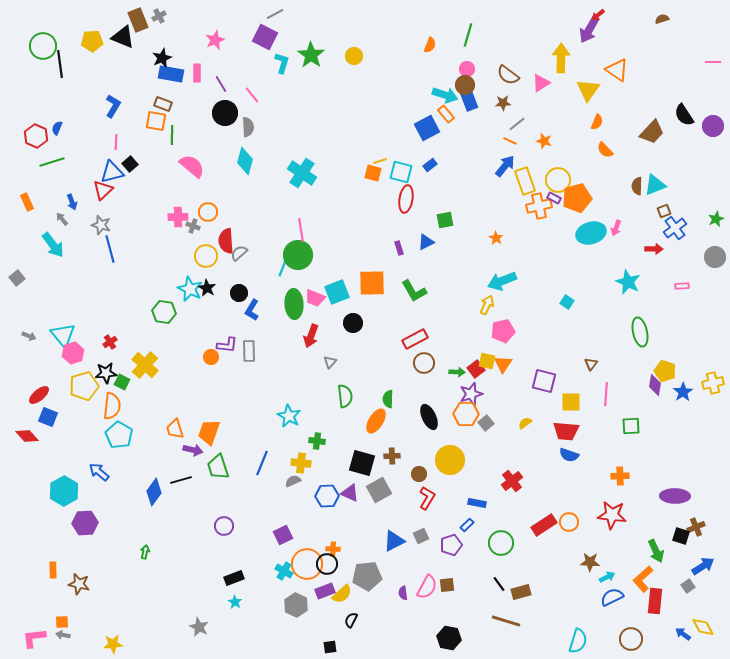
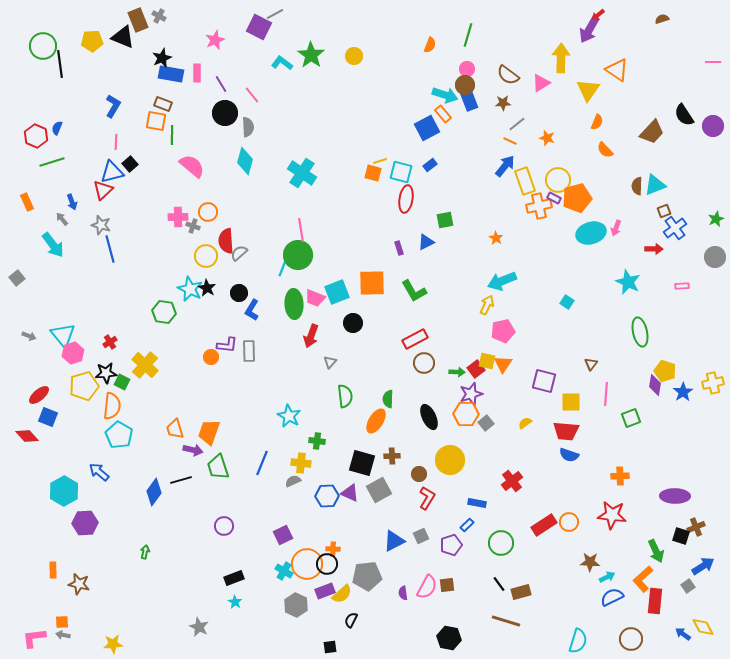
gray cross at (159, 16): rotated 32 degrees counterclockwise
purple square at (265, 37): moved 6 px left, 10 px up
cyan L-shape at (282, 63): rotated 70 degrees counterclockwise
orange rectangle at (446, 114): moved 3 px left
orange star at (544, 141): moved 3 px right, 3 px up
green square at (631, 426): moved 8 px up; rotated 18 degrees counterclockwise
